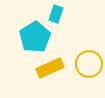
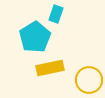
yellow circle: moved 16 px down
yellow rectangle: rotated 12 degrees clockwise
